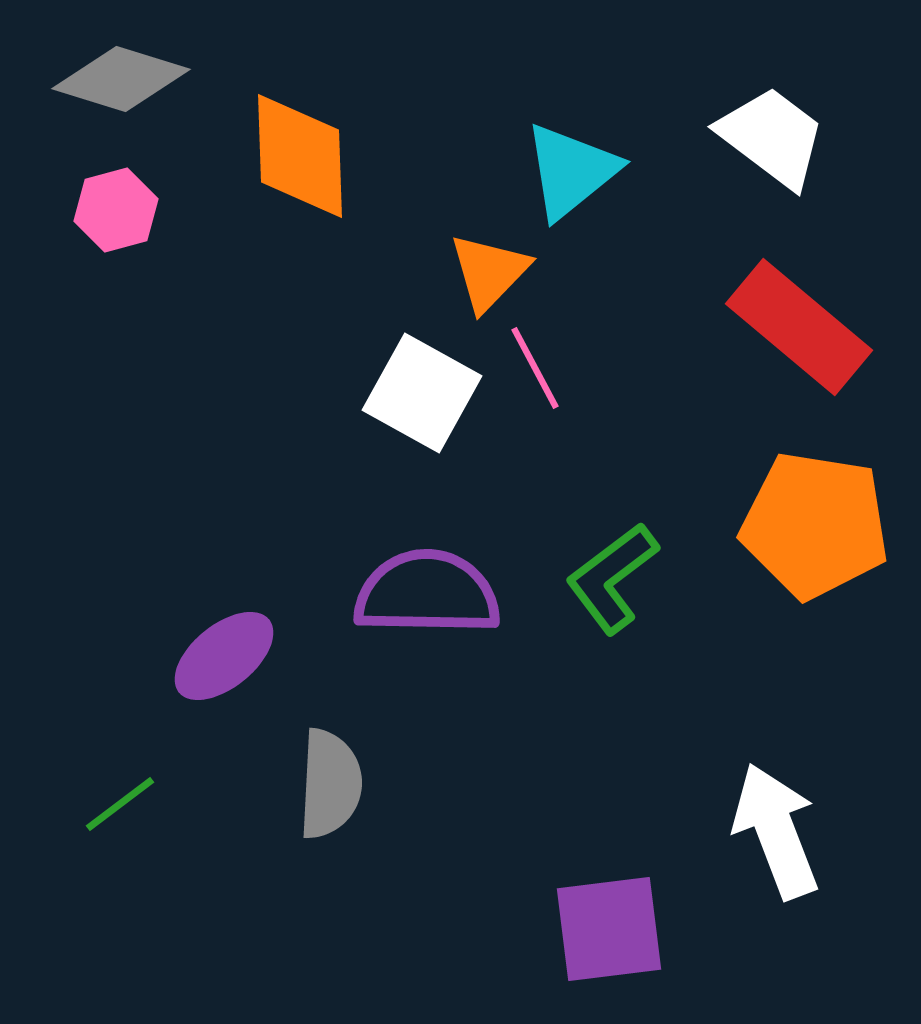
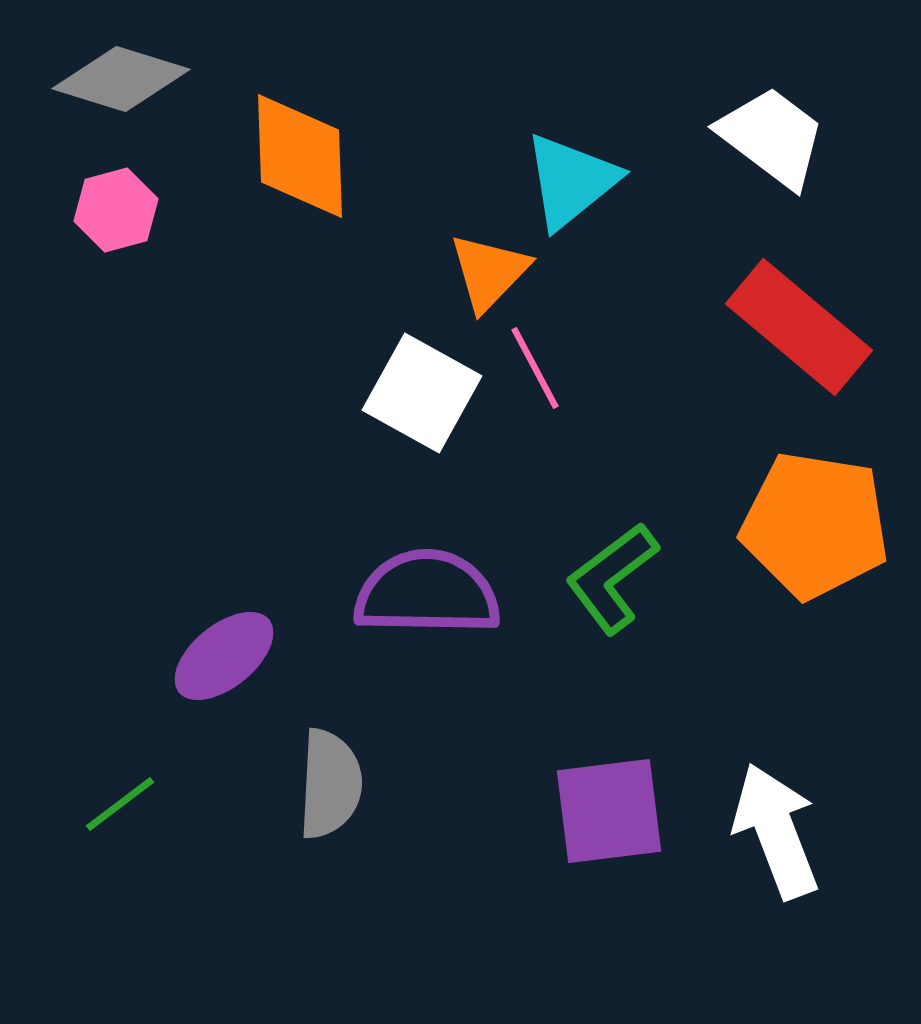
cyan triangle: moved 10 px down
purple square: moved 118 px up
